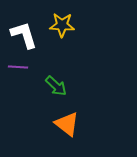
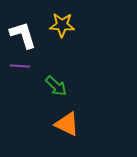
white L-shape: moved 1 px left
purple line: moved 2 px right, 1 px up
orange triangle: rotated 12 degrees counterclockwise
